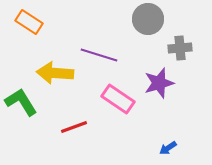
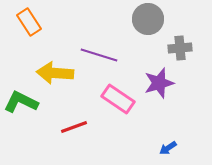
orange rectangle: rotated 24 degrees clockwise
green L-shape: rotated 32 degrees counterclockwise
